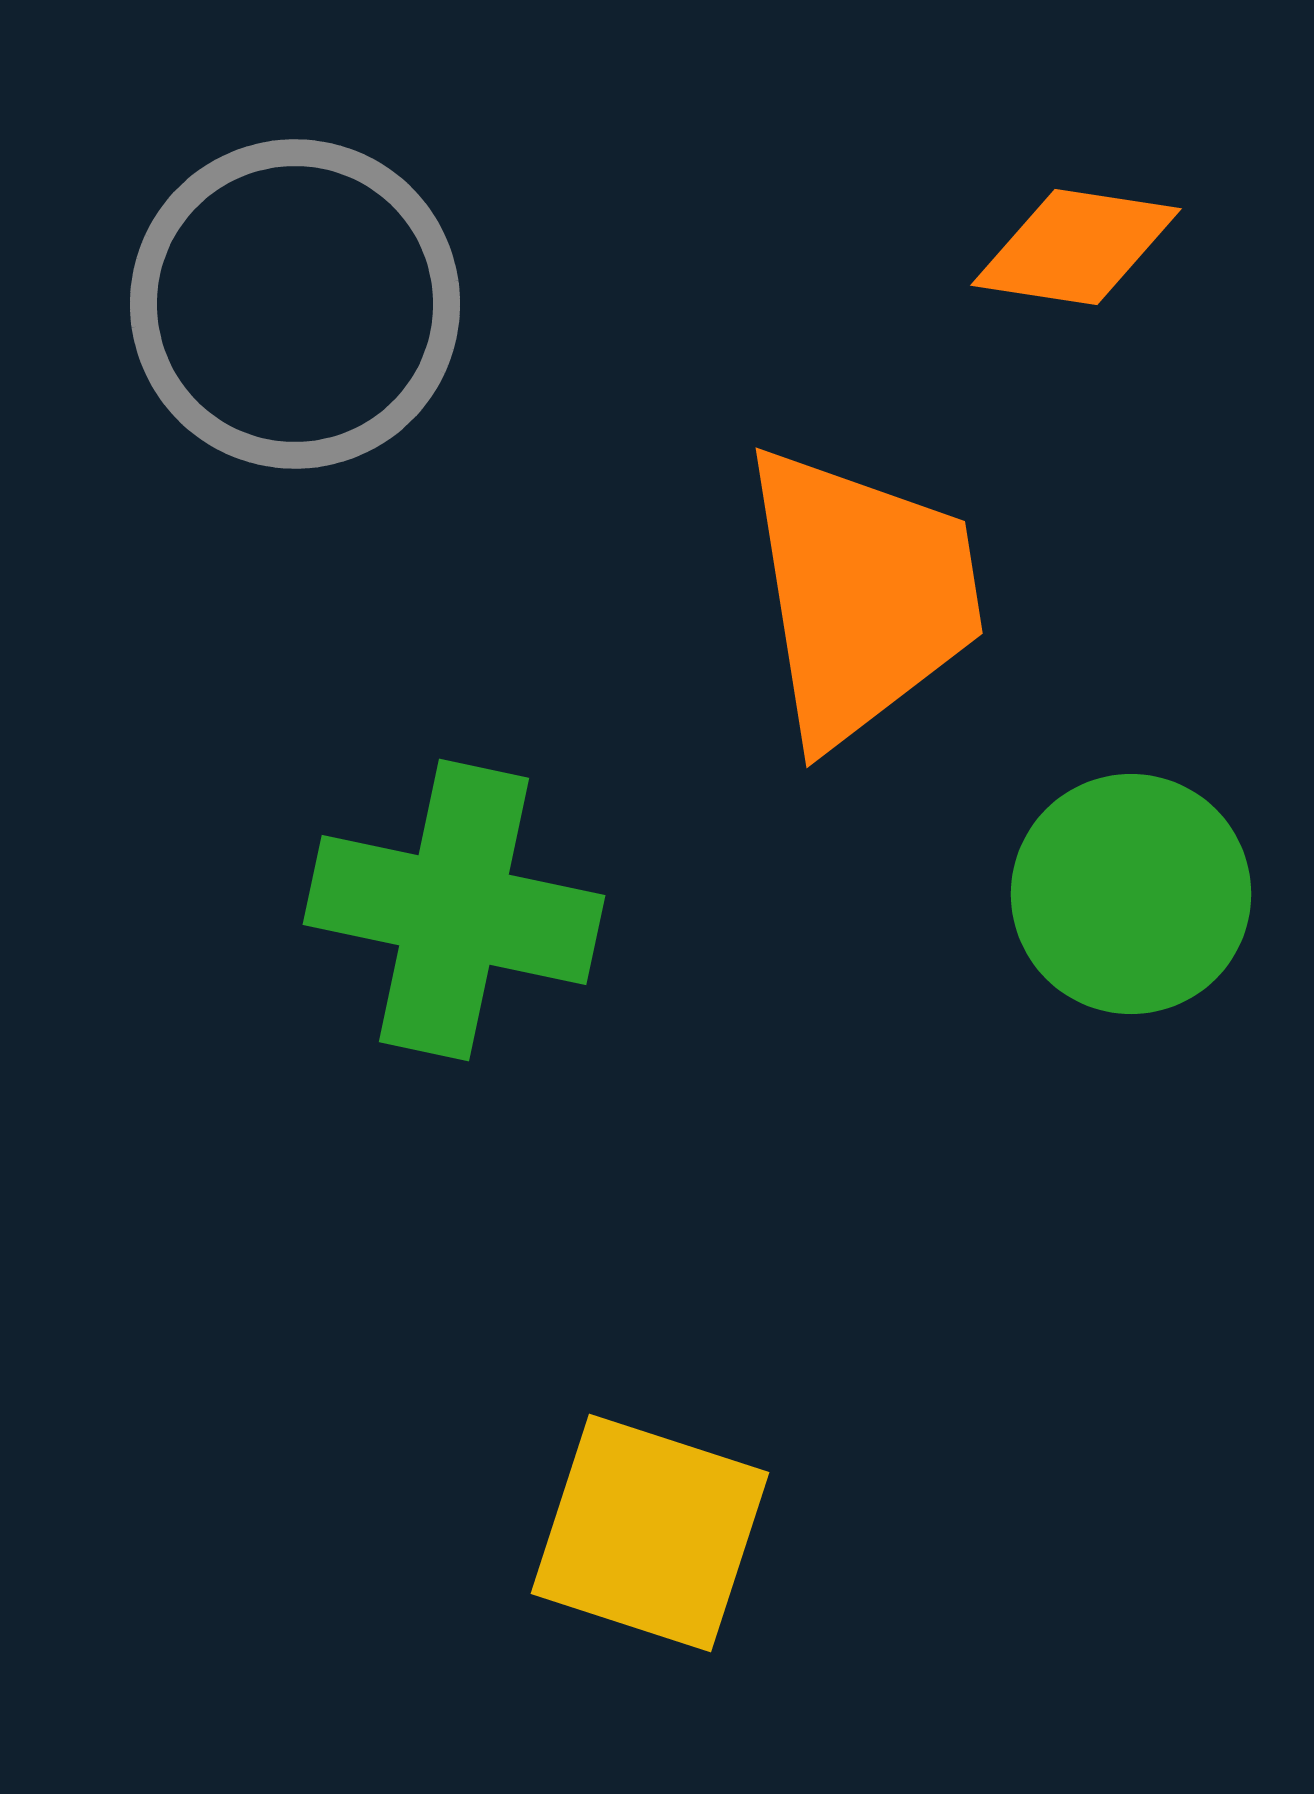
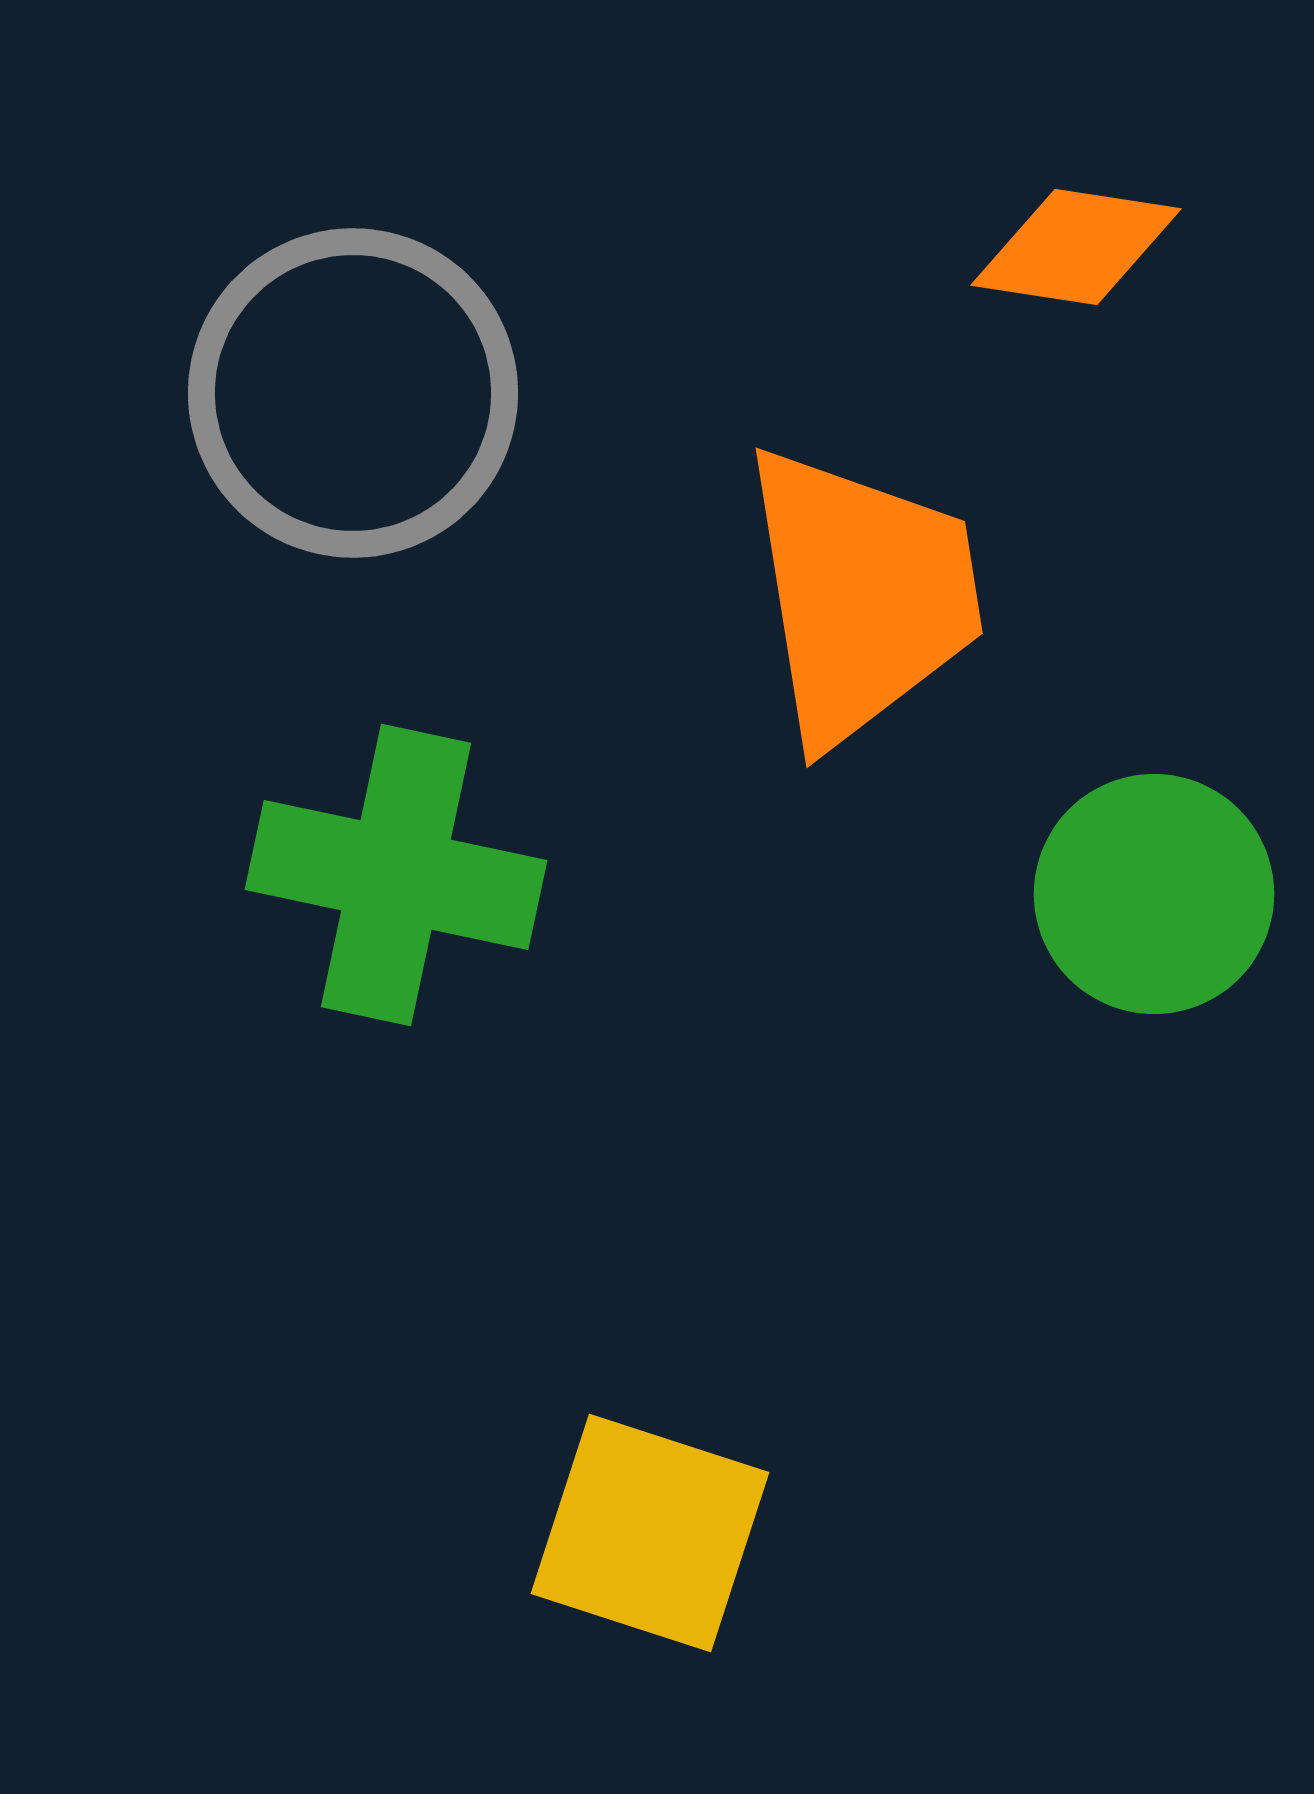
gray circle: moved 58 px right, 89 px down
green circle: moved 23 px right
green cross: moved 58 px left, 35 px up
